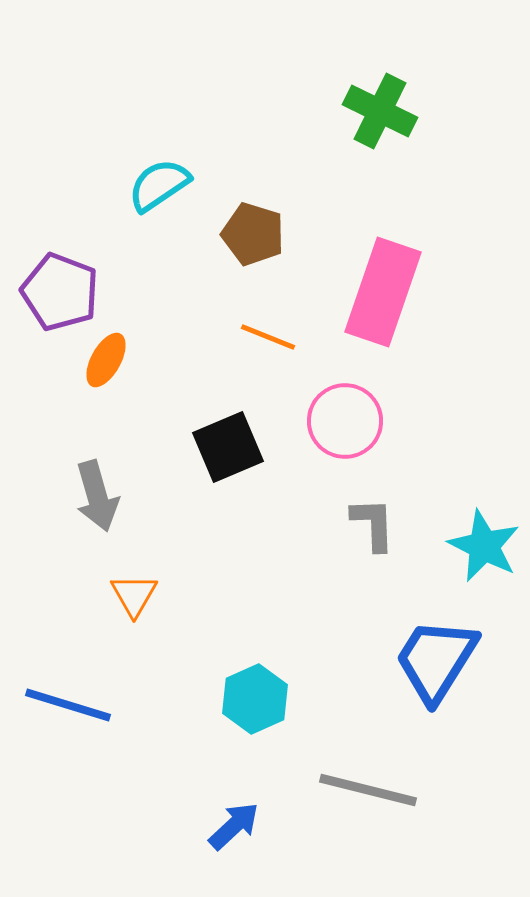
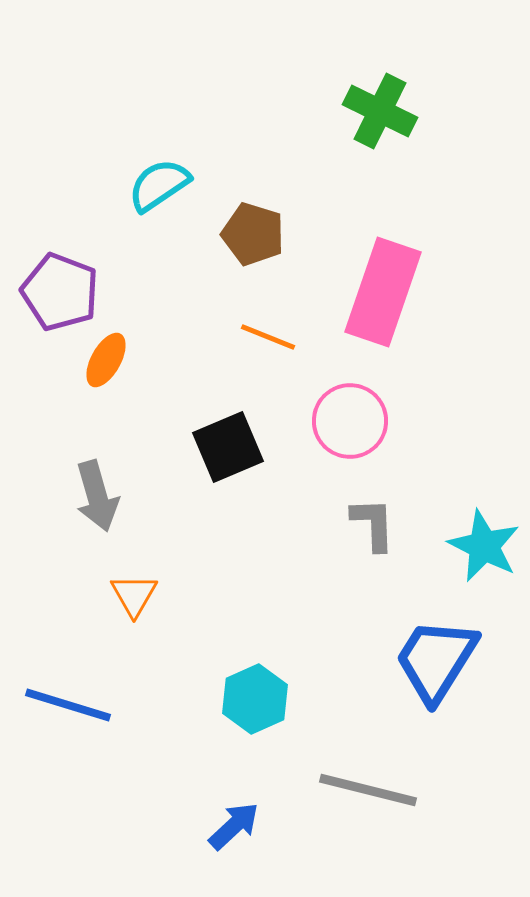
pink circle: moved 5 px right
